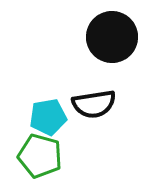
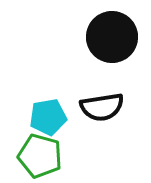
black semicircle: moved 8 px right, 3 px down
